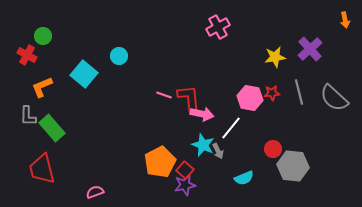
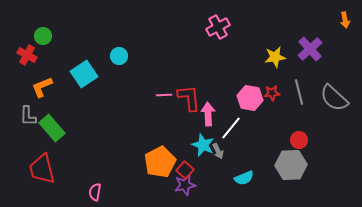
cyan square: rotated 16 degrees clockwise
pink line: rotated 21 degrees counterclockwise
pink arrow: moved 6 px right; rotated 105 degrees counterclockwise
red circle: moved 26 px right, 9 px up
gray hexagon: moved 2 px left, 1 px up; rotated 8 degrees counterclockwise
pink semicircle: rotated 60 degrees counterclockwise
